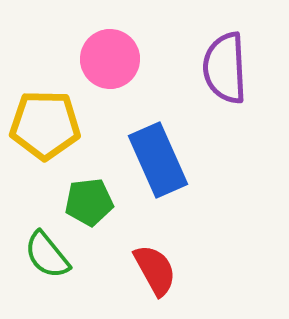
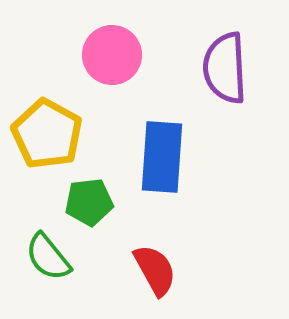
pink circle: moved 2 px right, 4 px up
yellow pentagon: moved 2 px right, 9 px down; rotated 28 degrees clockwise
blue rectangle: moved 4 px right, 3 px up; rotated 28 degrees clockwise
green semicircle: moved 1 px right, 2 px down
